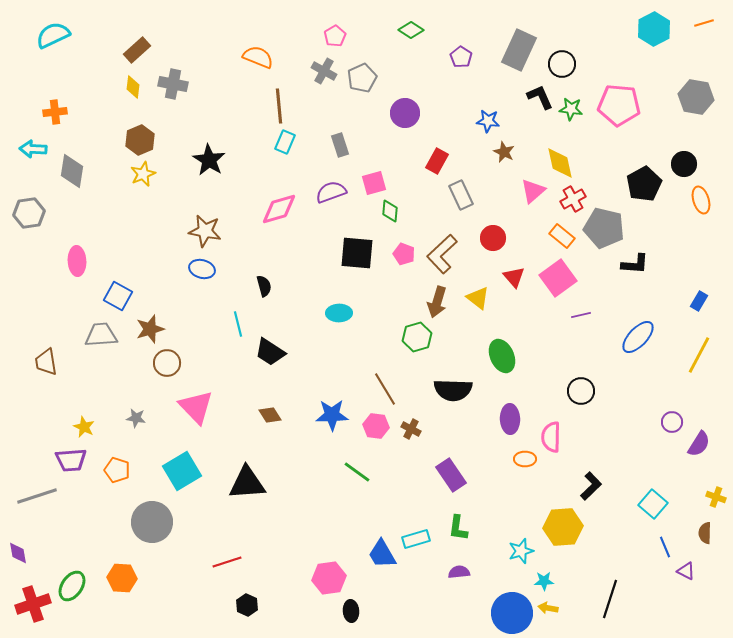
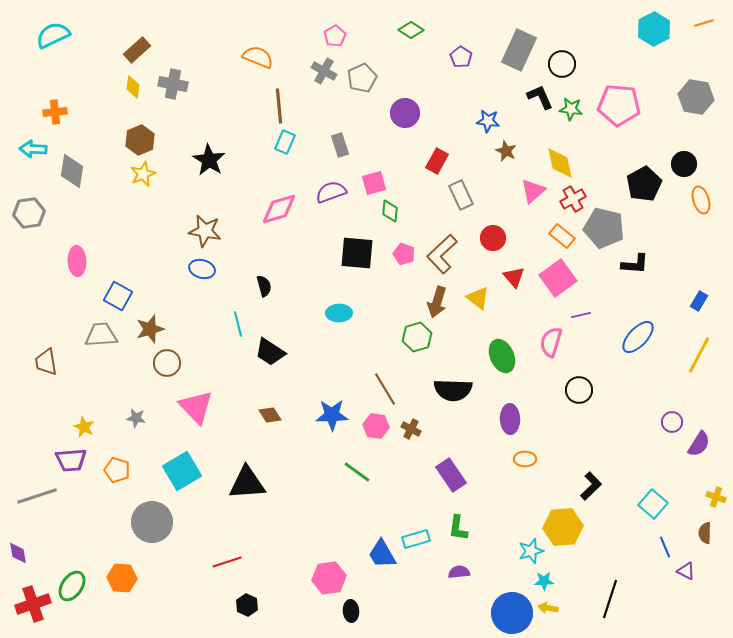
brown star at (504, 152): moved 2 px right, 1 px up
black circle at (581, 391): moved 2 px left, 1 px up
pink semicircle at (551, 437): moved 95 px up; rotated 16 degrees clockwise
cyan star at (521, 551): moved 10 px right
